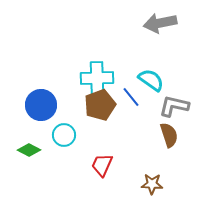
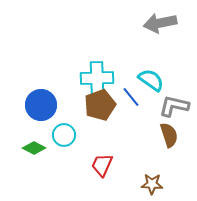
green diamond: moved 5 px right, 2 px up
